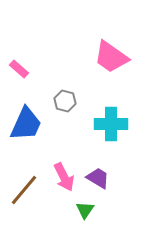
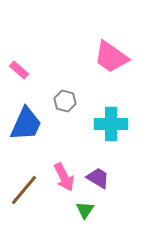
pink rectangle: moved 1 px down
